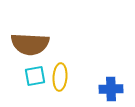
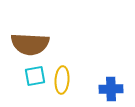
yellow ellipse: moved 2 px right, 3 px down
